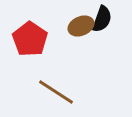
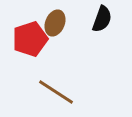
brown ellipse: moved 26 px left, 3 px up; rotated 45 degrees counterclockwise
red pentagon: rotated 20 degrees clockwise
